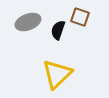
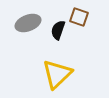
brown square: moved 1 px left
gray ellipse: moved 1 px down
